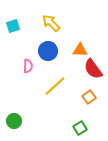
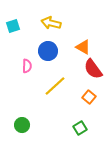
yellow arrow: rotated 30 degrees counterclockwise
orange triangle: moved 3 px right, 3 px up; rotated 28 degrees clockwise
pink semicircle: moved 1 px left
orange square: rotated 16 degrees counterclockwise
green circle: moved 8 px right, 4 px down
